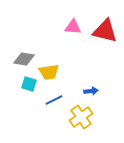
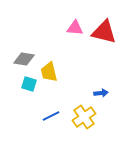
pink triangle: moved 2 px right, 1 px down
red triangle: moved 1 px left, 1 px down
yellow trapezoid: rotated 85 degrees clockwise
blue arrow: moved 10 px right, 2 px down
blue line: moved 3 px left, 16 px down
yellow cross: moved 3 px right
